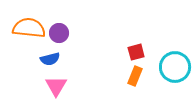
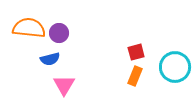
pink triangle: moved 8 px right, 1 px up
